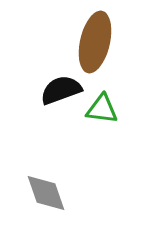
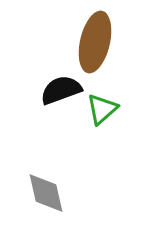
green triangle: rotated 48 degrees counterclockwise
gray diamond: rotated 6 degrees clockwise
